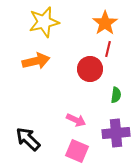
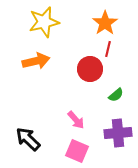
green semicircle: rotated 42 degrees clockwise
pink arrow: rotated 24 degrees clockwise
purple cross: moved 2 px right
